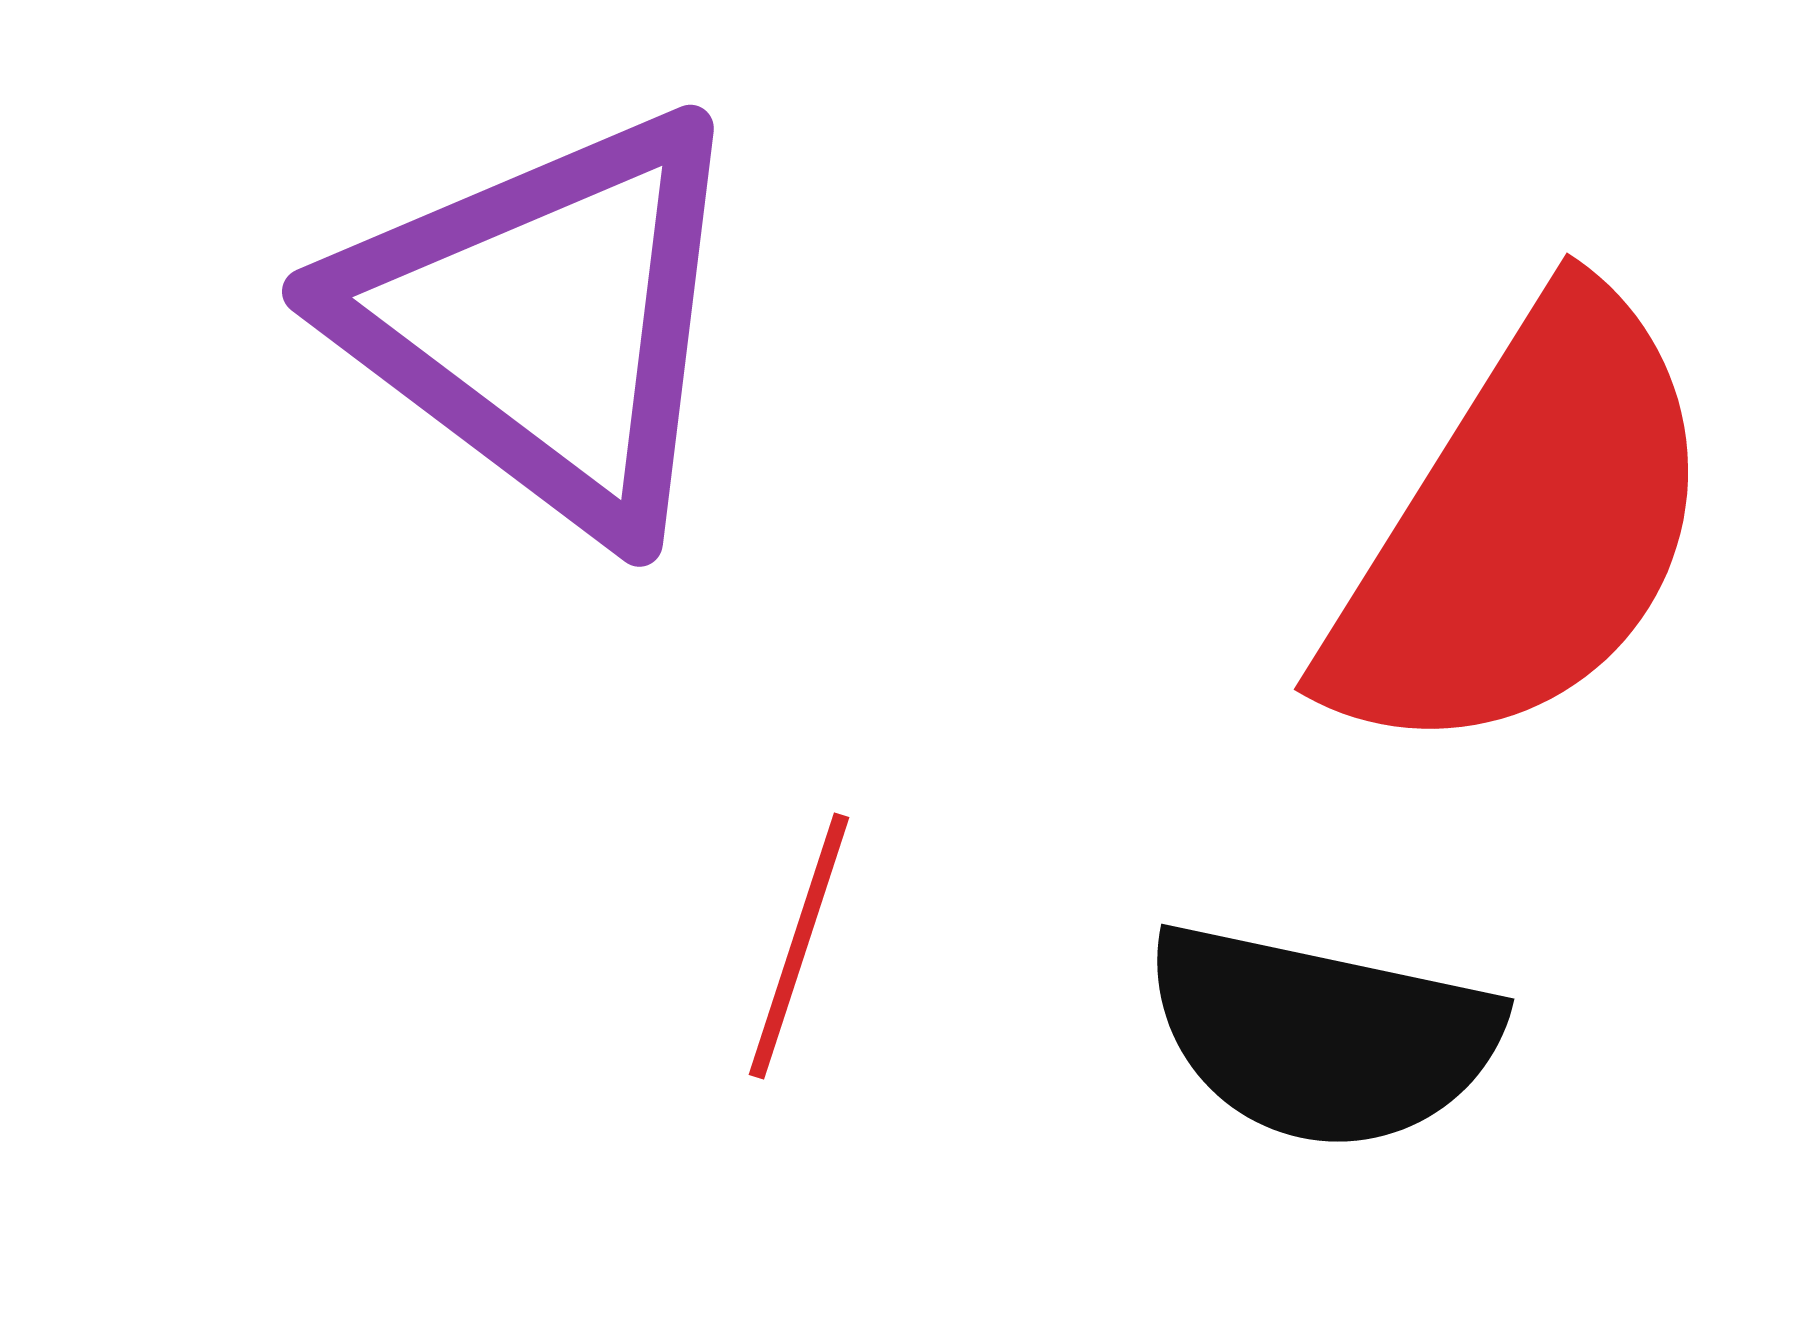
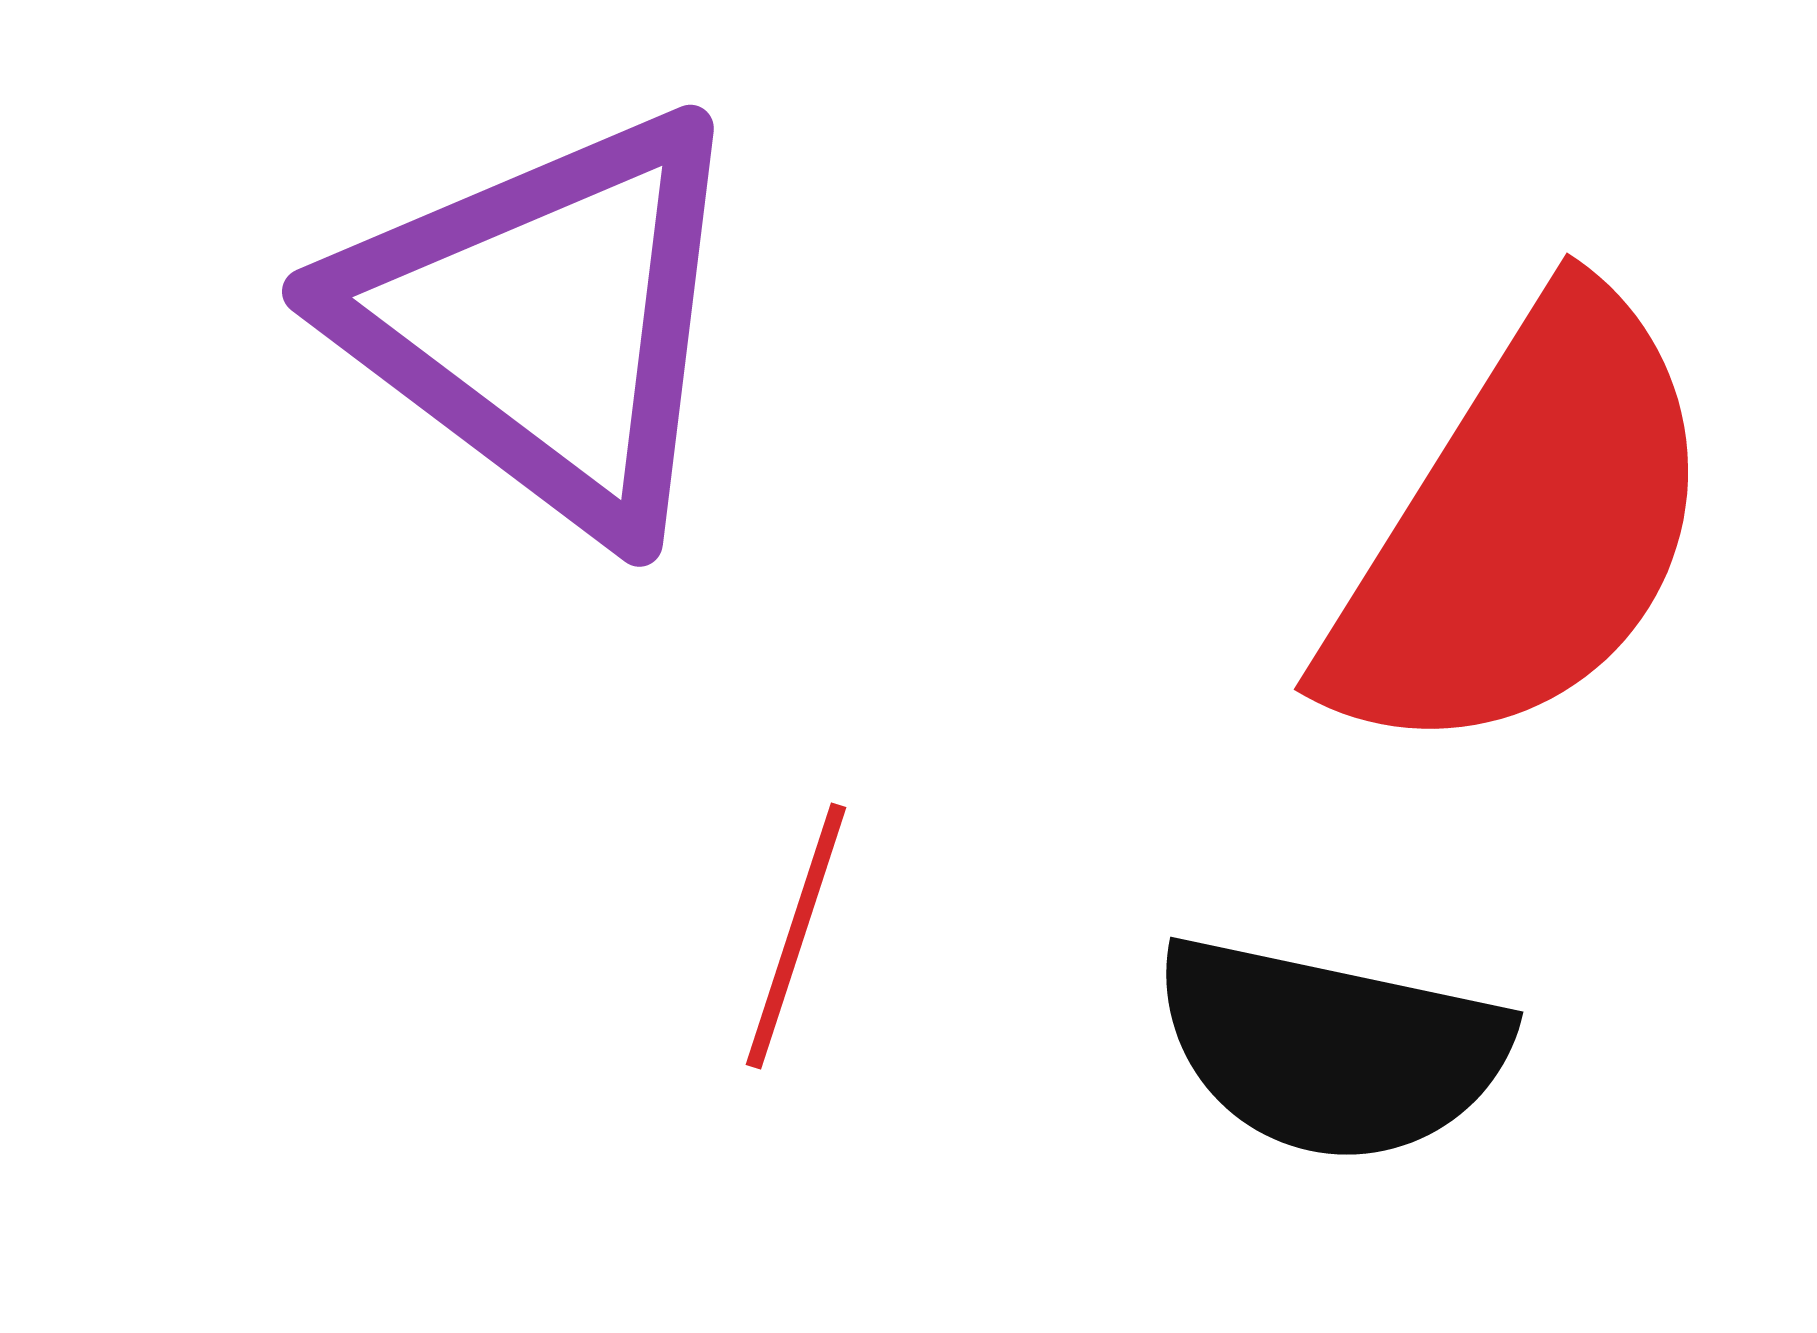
red line: moved 3 px left, 10 px up
black semicircle: moved 9 px right, 13 px down
